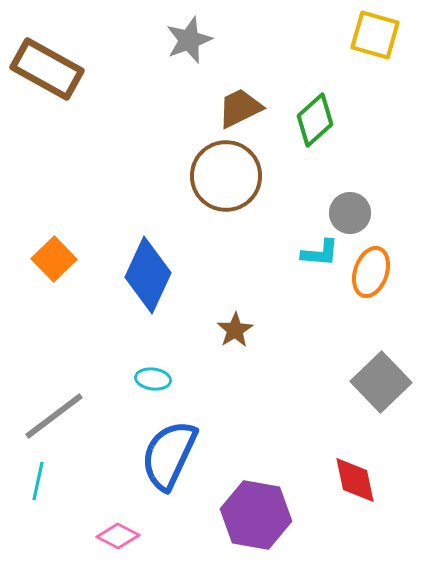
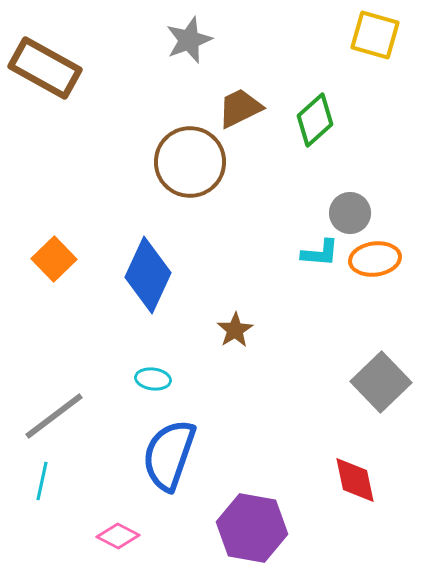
brown rectangle: moved 2 px left, 1 px up
brown circle: moved 36 px left, 14 px up
orange ellipse: moved 4 px right, 13 px up; rotated 63 degrees clockwise
blue semicircle: rotated 6 degrees counterclockwise
cyan line: moved 4 px right
purple hexagon: moved 4 px left, 13 px down
